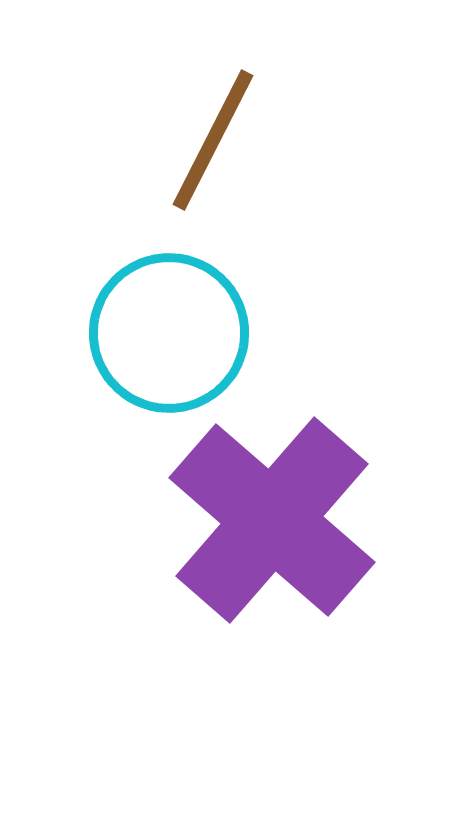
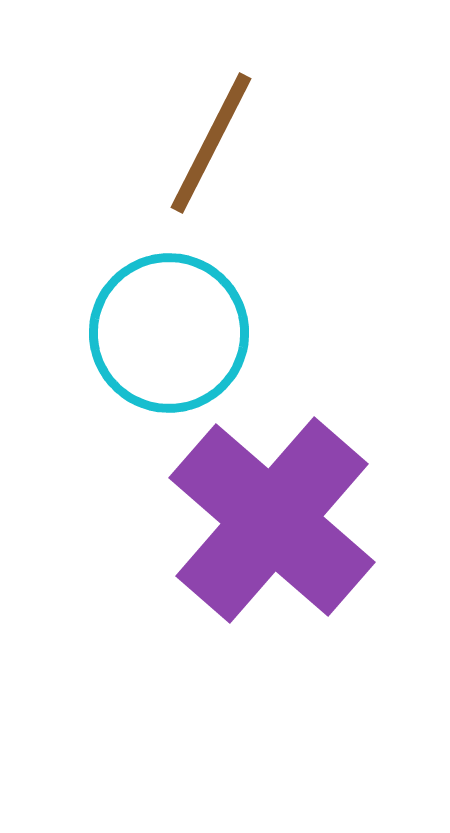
brown line: moved 2 px left, 3 px down
